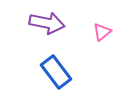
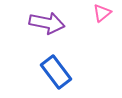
pink triangle: moved 19 px up
